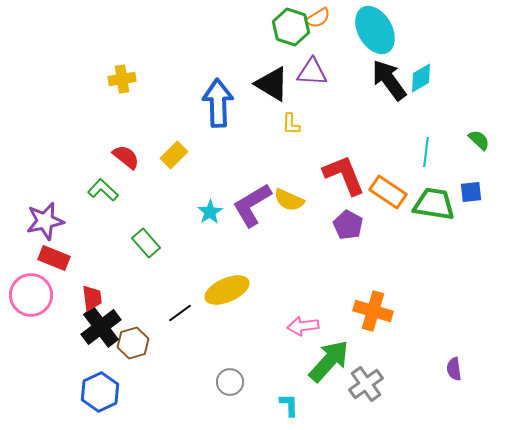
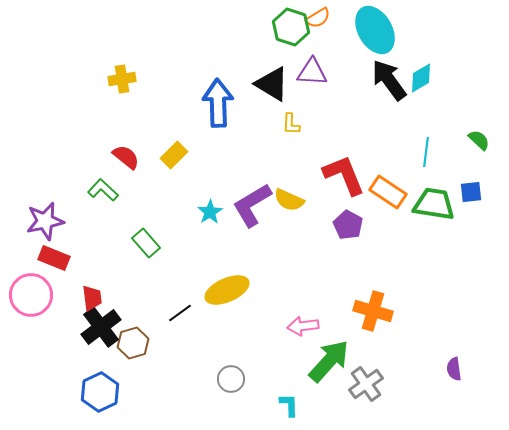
gray circle: moved 1 px right, 3 px up
